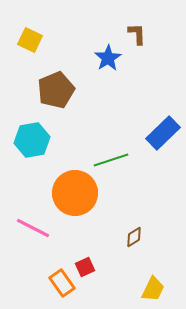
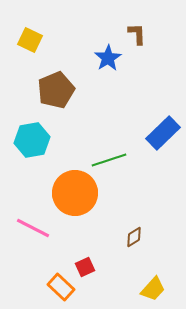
green line: moved 2 px left
orange rectangle: moved 1 px left, 4 px down; rotated 12 degrees counterclockwise
yellow trapezoid: rotated 16 degrees clockwise
